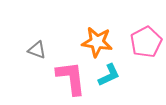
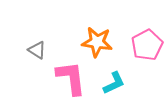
pink pentagon: moved 1 px right, 3 px down
gray triangle: rotated 12 degrees clockwise
cyan L-shape: moved 5 px right, 8 px down
